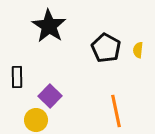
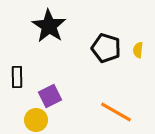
black pentagon: rotated 12 degrees counterclockwise
purple square: rotated 20 degrees clockwise
orange line: moved 1 px down; rotated 48 degrees counterclockwise
